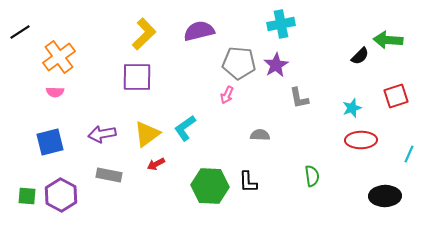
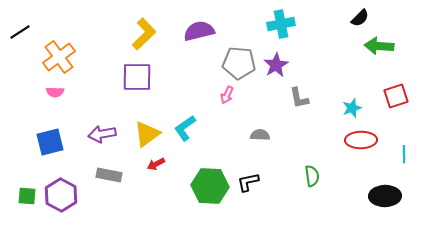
green arrow: moved 9 px left, 6 px down
black semicircle: moved 38 px up
cyan line: moved 5 px left; rotated 24 degrees counterclockwise
black L-shape: rotated 80 degrees clockwise
